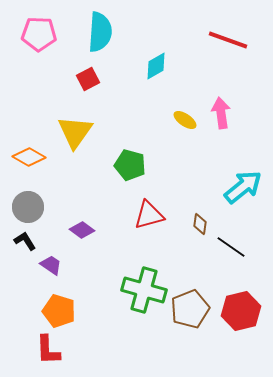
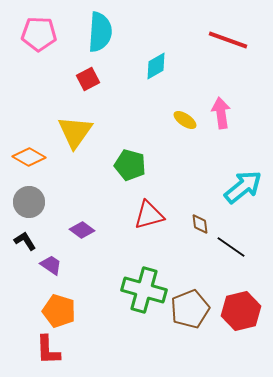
gray circle: moved 1 px right, 5 px up
brown diamond: rotated 15 degrees counterclockwise
